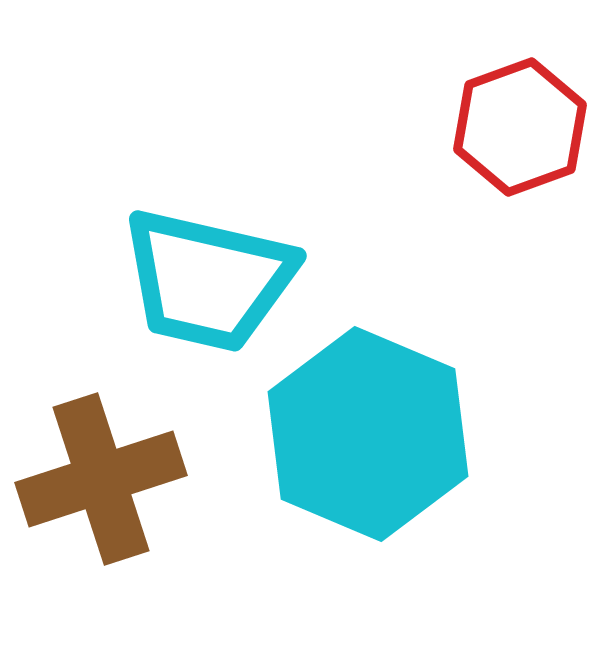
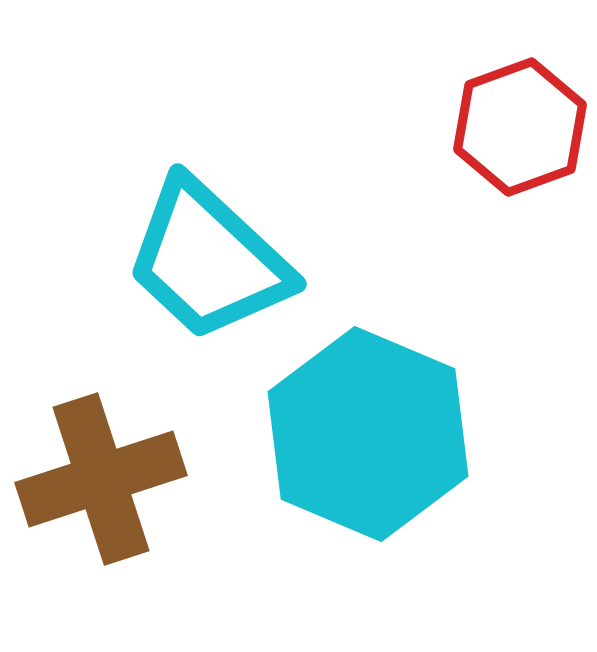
cyan trapezoid: moved 20 px up; rotated 30 degrees clockwise
